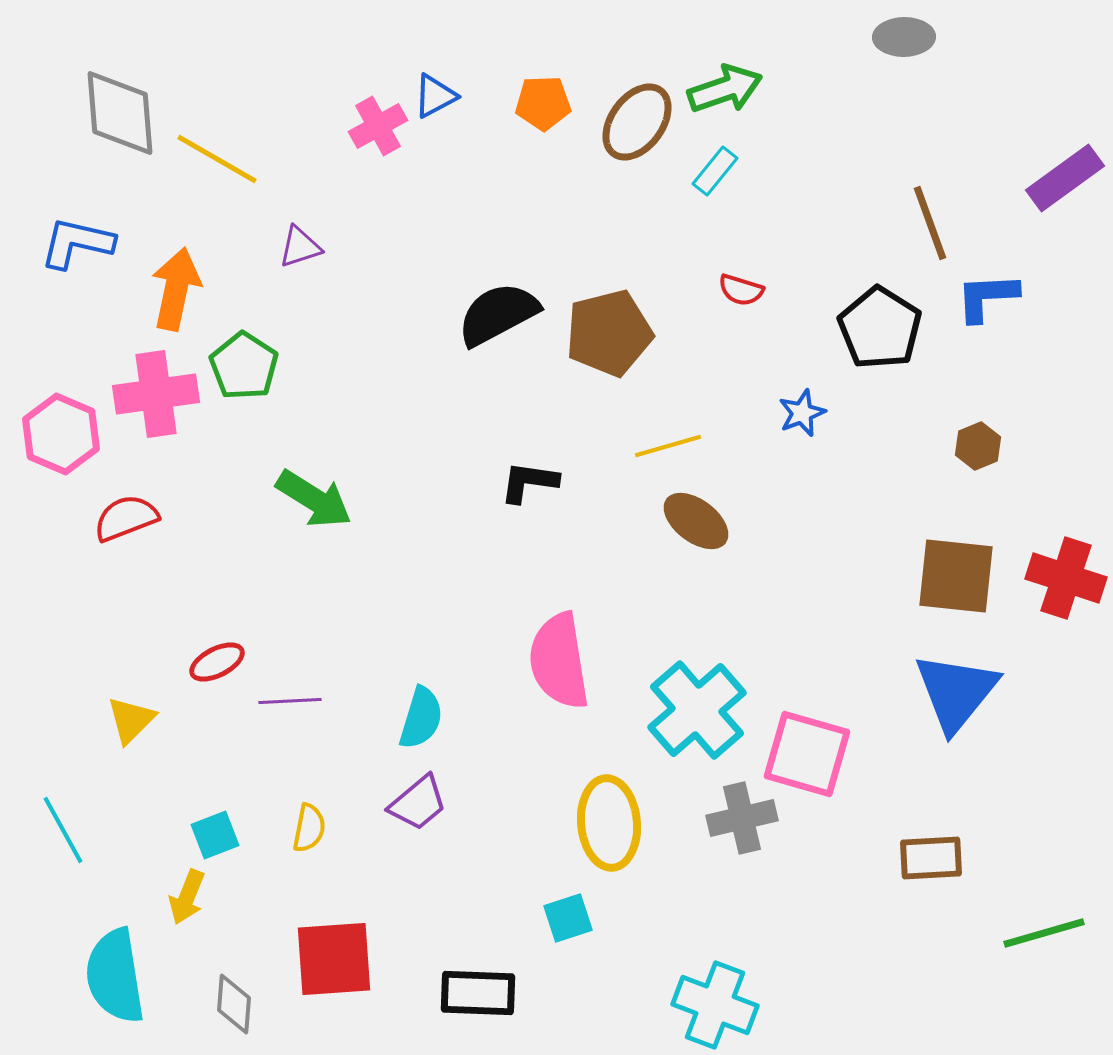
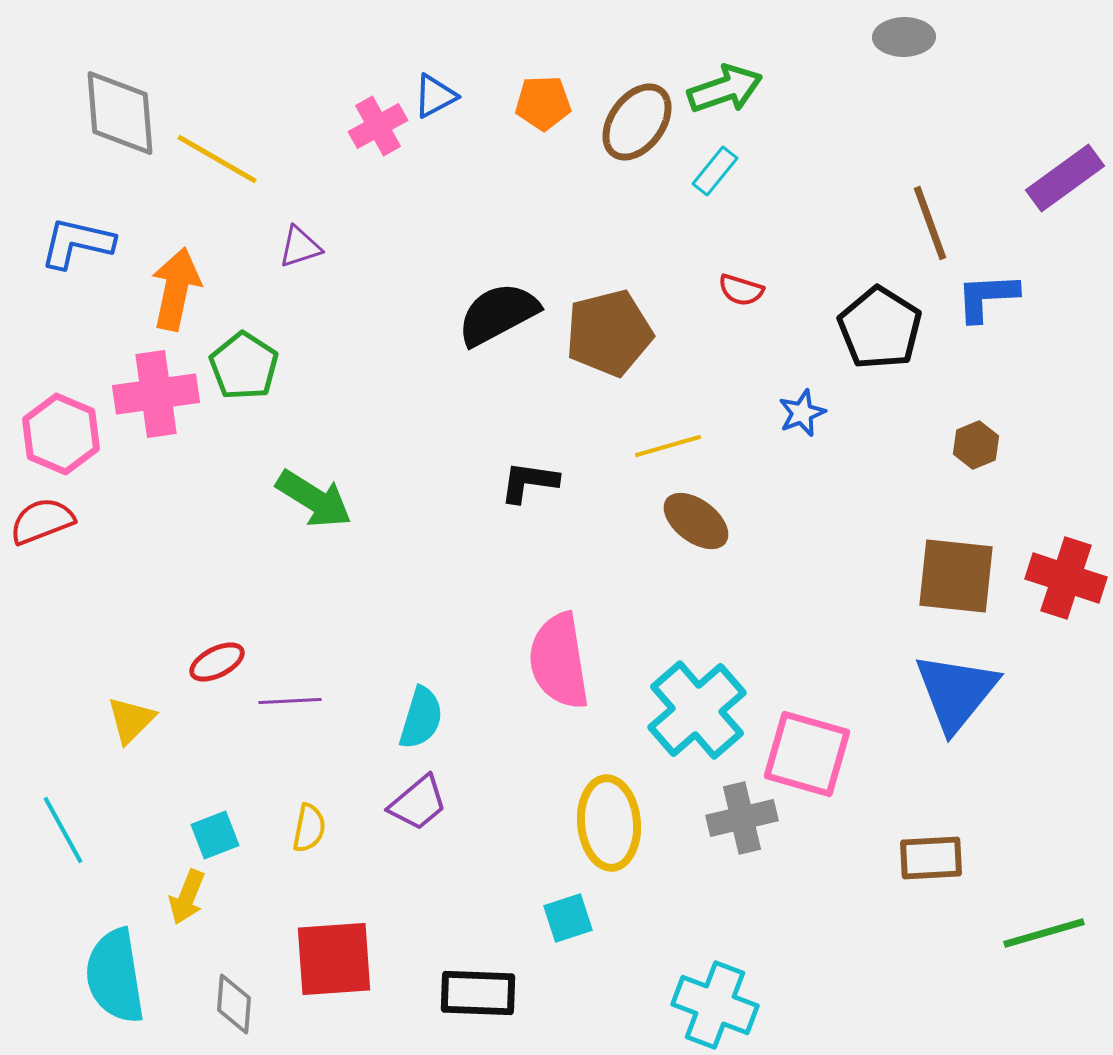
brown hexagon at (978, 446): moved 2 px left, 1 px up
red semicircle at (126, 518): moved 84 px left, 3 px down
